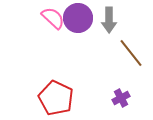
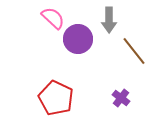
purple circle: moved 21 px down
brown line: moved 3 px right, 2 px up
purple cross: rotated 24 degrees counterclockwise
